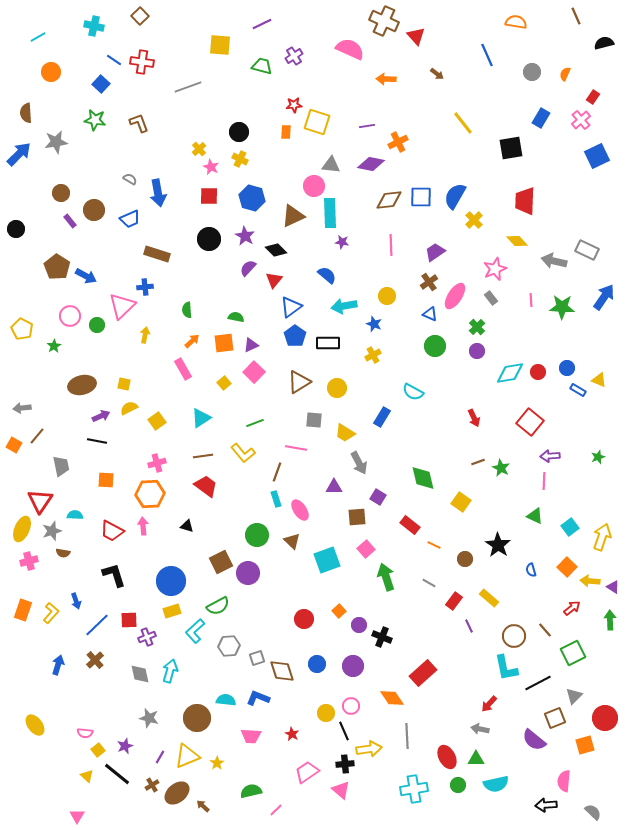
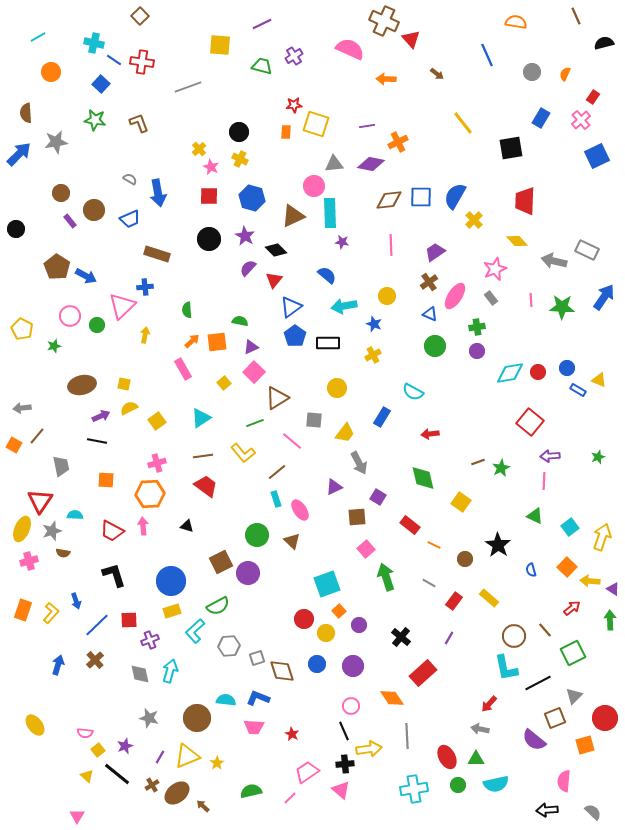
cyan cross at (94, 26): moved 17 px down
red triangle at (416, 36): moved 5 px left, 3 px down
yellow square at (317, 122): moved 1 px left, 2 px down
gray triangle at (331, 165): moved 3 px right, 1 px up; rotated 12 degrees counterclockwise
green semicircle at (236, 317): moved 4 px right, 4 px down
green cross at (477, 327): rotated 35 degrees clockwise
orange square at (224, 343): moved 7 px left, 1 px up
purple triangle at (251, 345): moved 2 px down
green star at (54, 346): rotated 16 degrees clockwise
brown triangle at (299, 382): moved 22 px left, 16 px down
red arrow at (474, 418): moved 44 px left, 16 px down; rotated 108 degrees clockwise
yellow trapezoid at (345, 433): rotated 85 degrees counterclockwise
pink line at (296, 448): moved 4 px left, 7 px up; rotated 30 degrees clockwise
green star at (501, 468): rotated 18 degrees clockwise
brown line at (277, 472): rotated 30 degrees clockwise
purple triangle at (334, 487): rotated 24 degrees counterclockwise
cyan square at (327, 560): moved 24 px down
purple triangle at (613, 587): moved 2 px down
purple line at (469, 626): moved 20 px left, 12 px down; rotated 56 degrees clockwise
purple cross at (147, 637): moved 3 px right, 3 px down
black cross at (382, 637): moved 19 px right; rotated 18 degrees clockwise
yellow circle at (326, 713): moved 80 px up
pink trapezoid at (251, 736): moved 3 px right, 9 px up
black arrow at (546, 805): moved 1 px right, 5 px down
pink line at (276, 810): moved 14 px right, 12 px up
